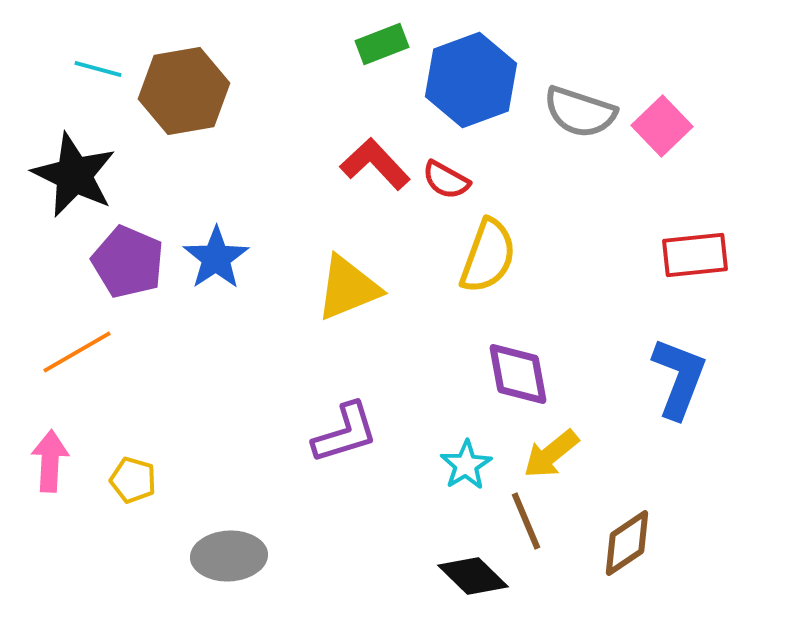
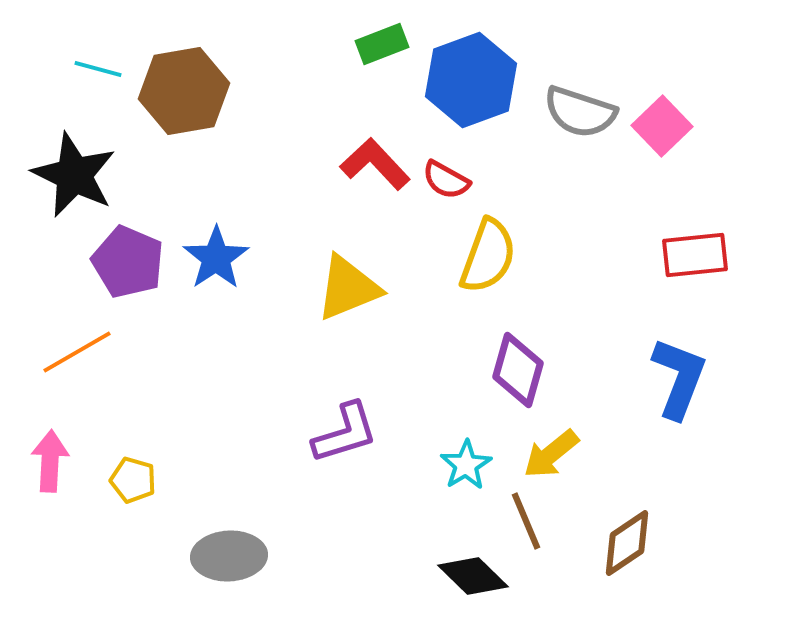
purple diamond: moved 4 px up; rotated 26 degrees clockwise
